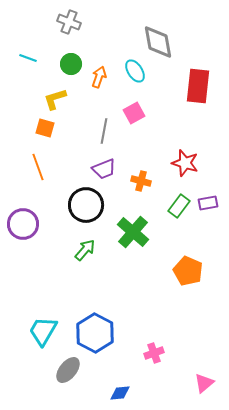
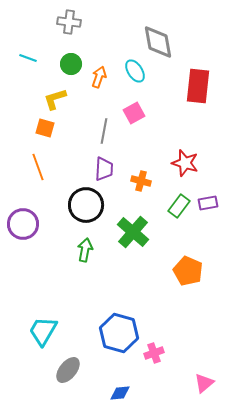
gray cross: rotated 15 degrees counterclockwise
purple trapezoid: rotated 65 degrees counterclockwise
green arrow: rotated 30 degrees counterclockwise
blue hexagon: moved 24 px right; rotated 12 degrees counterclockwise
